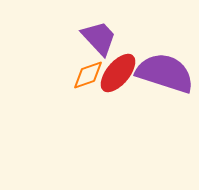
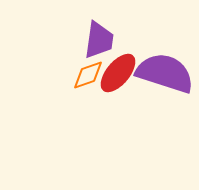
purple trapezoid: moved 2 px down; rotated 51 degrees clockwise
